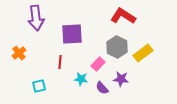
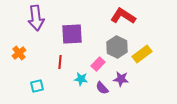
yellow rectangle: moved 1 px left, 1 px down
cyan square: moved 2 px left
